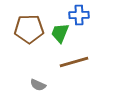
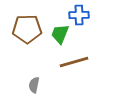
brown pentagon: moved 2 px left
green trapezoid: moved 1 px down
gray semicircle: moved 4 px left; rotated 77 degrees clockwise
